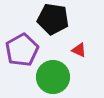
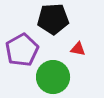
black pentagon: rotated 12 degrees counterclockwise
red triangle: moved 1 px left, 1 px up; rotated 14 degrees counterclockwise
